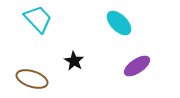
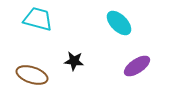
cyan trapezoid: rotated 32 degrees counterclockwise
black star: rotated 24 degrees counterclockwise
brown ellipse: moved 4 px up
